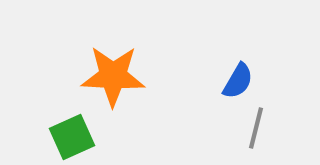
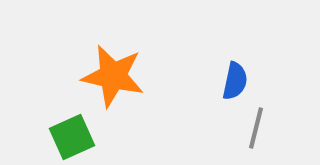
orange star: rotated 10 degrees clockwise
blue semicircle: moved 3 px left; rotated 18 degrees counterclockwise
